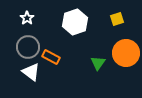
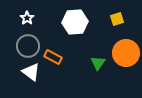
white hexagon: rotated 15 degrees clockwise
gray circle: moved 1 px up
orange rectangle: moved 2 px right
